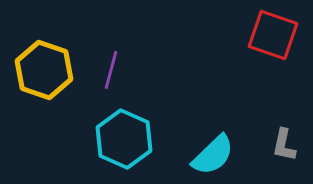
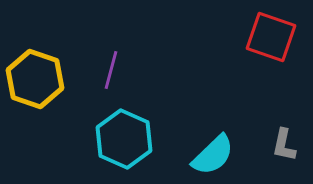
red square: moved 2 px left, 2 px down
yellow hexagon: moved 9 px left, 9 px down
